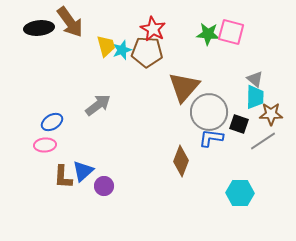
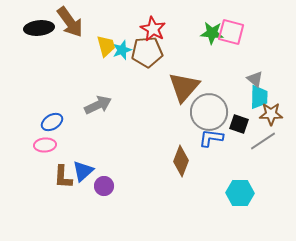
green star: moved 4 px right, 1 px up
brown pentagon: rotated 8 degrees counterclockwise
cyan trapezoid: moved 4 px right
gray arrow: rotated 12 degrees clockwise
